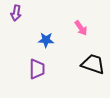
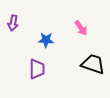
purple arrow: moved 3 px left, 10 px down
